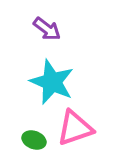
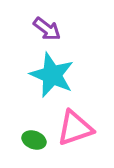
cyan star: moved 7 px up
